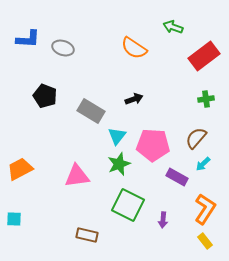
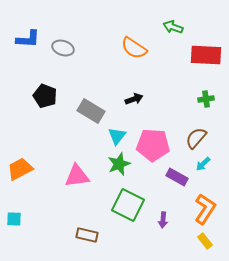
red rectangle: moved 2 px right, 1 px up; rotated 40 degrees clockwise
